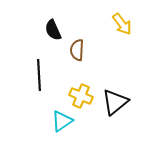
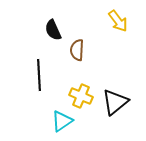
yellow arrow: moved 4 px left, 3 px up
